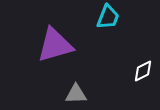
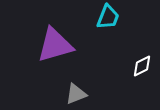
white diamond: moved 1 px left, 5 px up
gray triangle: rotated 20 degrees counterclockwise
